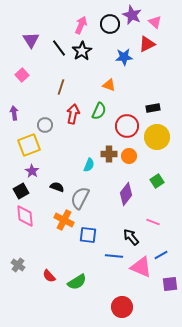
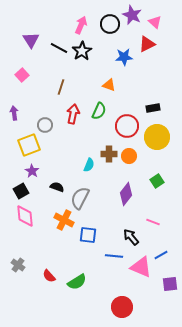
black line at (59, 48): rotated 24 degrees counterclockwise
